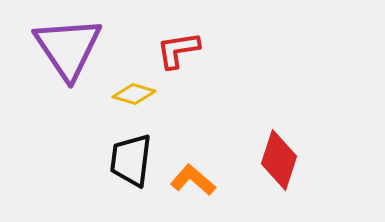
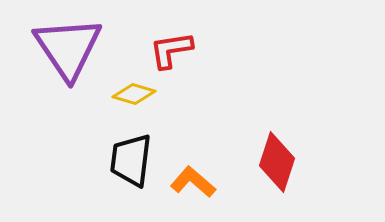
red L-shape: moved 7 px left
red diamond: moved 2 px left, 2 px down
orange L-shape: moved 2 px down
